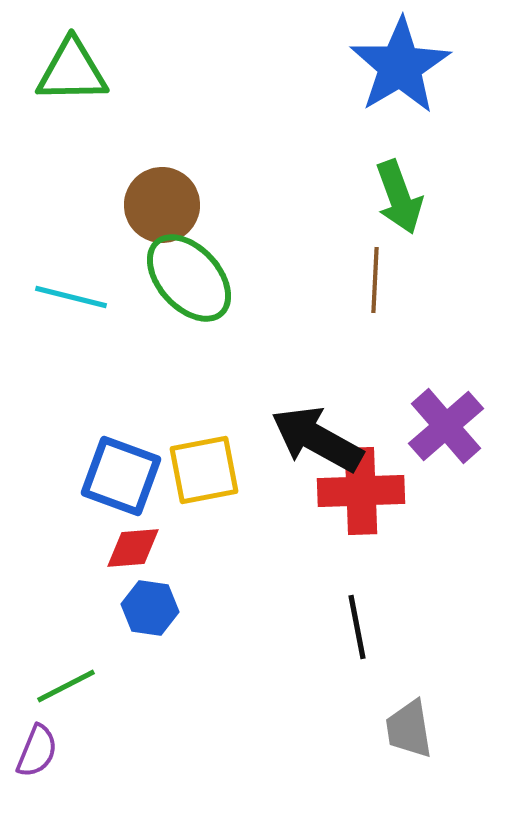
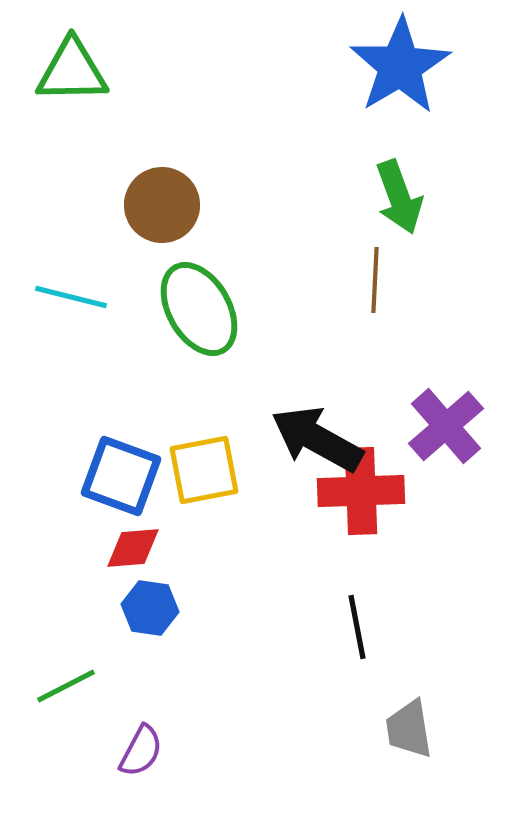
green ellipse: moved 10 px right, 31 px down; rotated 12 degrees clockwise
purple semicircle: moved 104 px right; rotated 6 degrees clockwise
